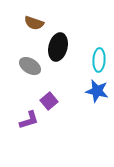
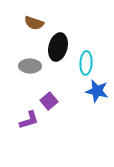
cyan ellipse: moved 13 px left, 3 px down
gray ellipse: rotated 30 degrees counterclockwise
